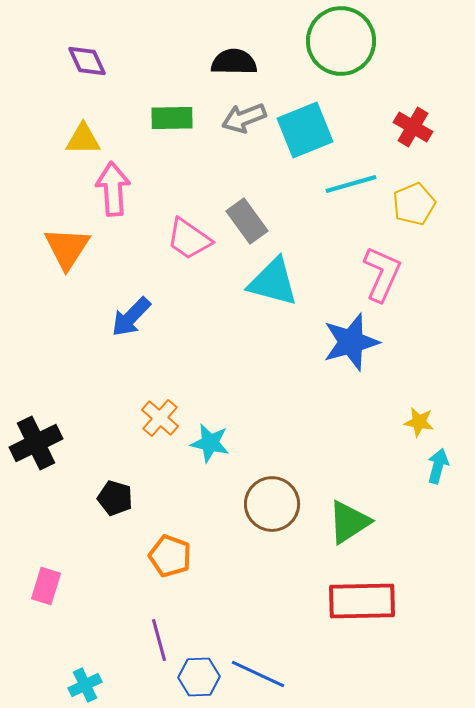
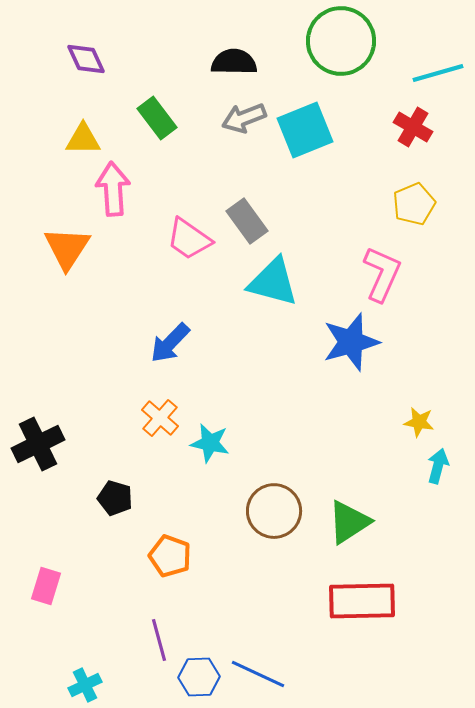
purple diamond: moved 1 px left, 2 px up
green rectangle: moved 15 px left; rotated 54 degrees clockwise
cyan line: moved 87 px right, 111 px up
blue arrow: moved 39 px right, 26 px down
black cross: moved 2 px right, 1 px down
brown circle: moved 2 px right, 7 px down
